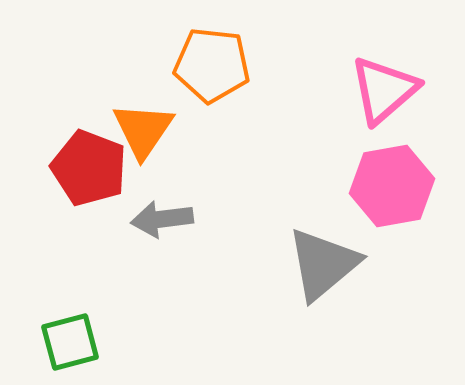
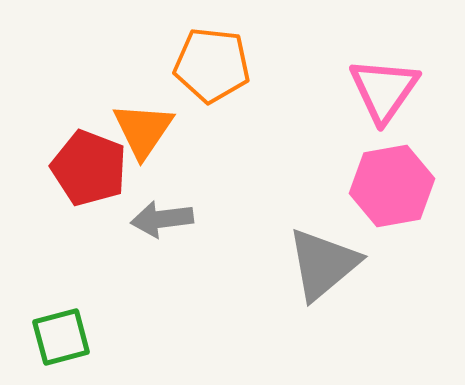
pink triangle: rotated 14 degrees counterclockwise
green square: moved 9 px left, 5 px up
